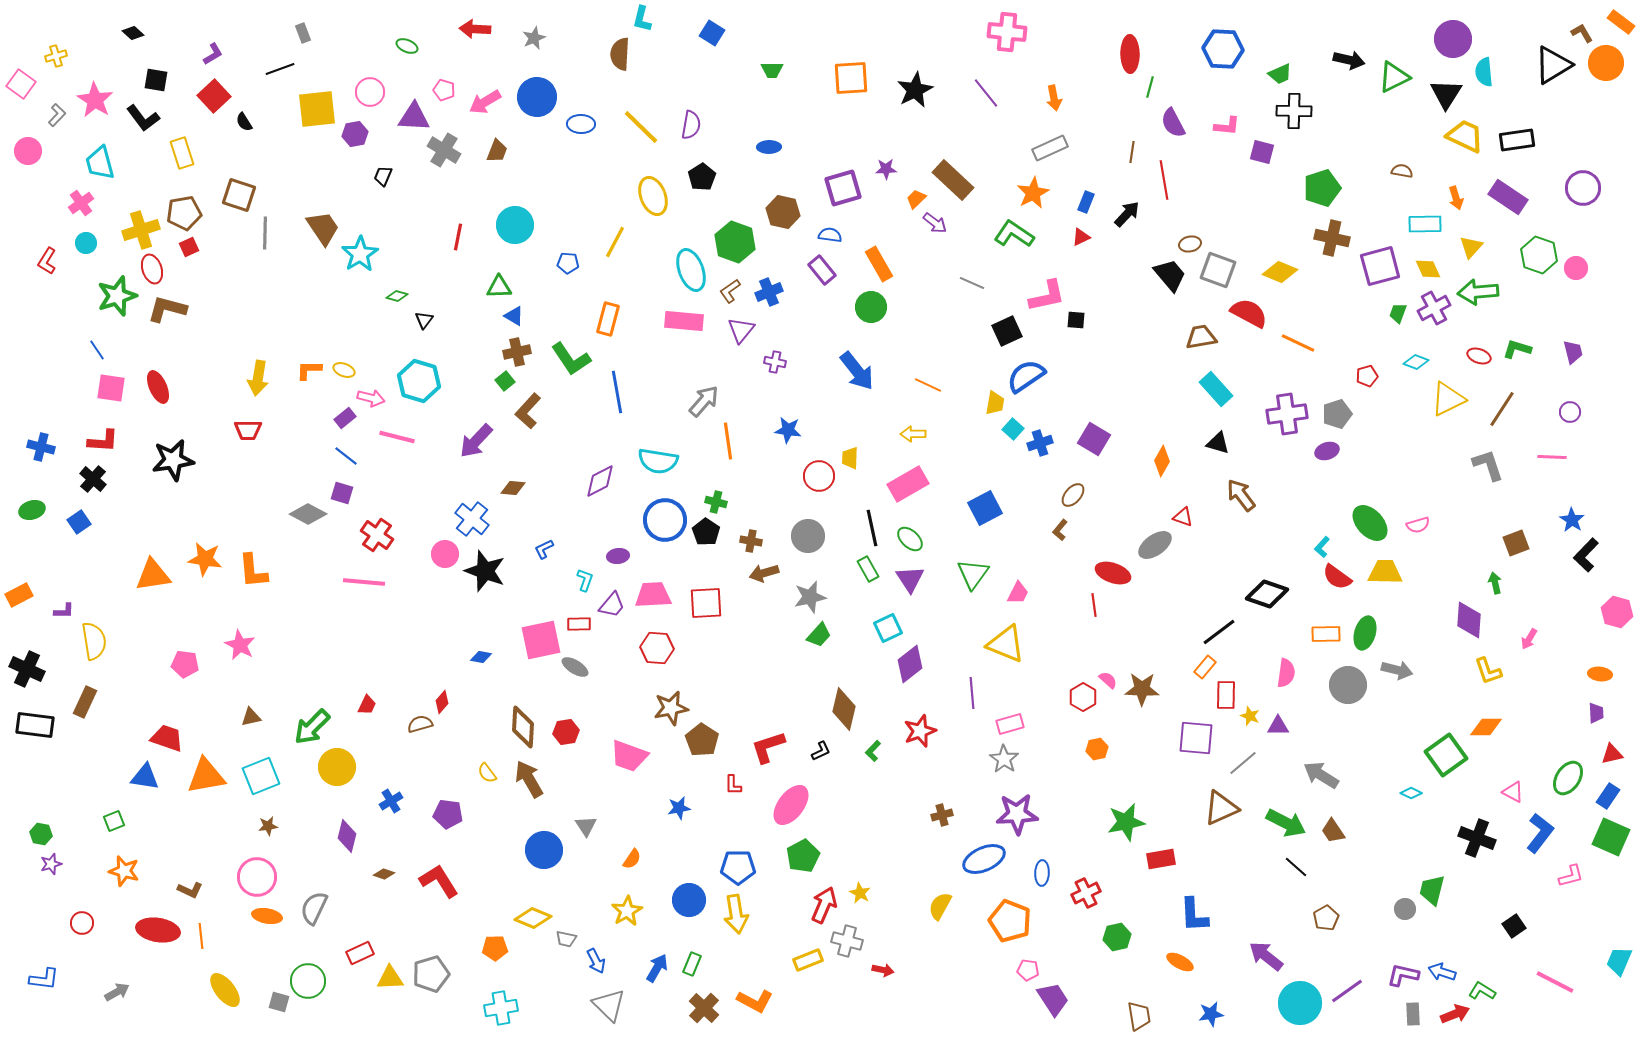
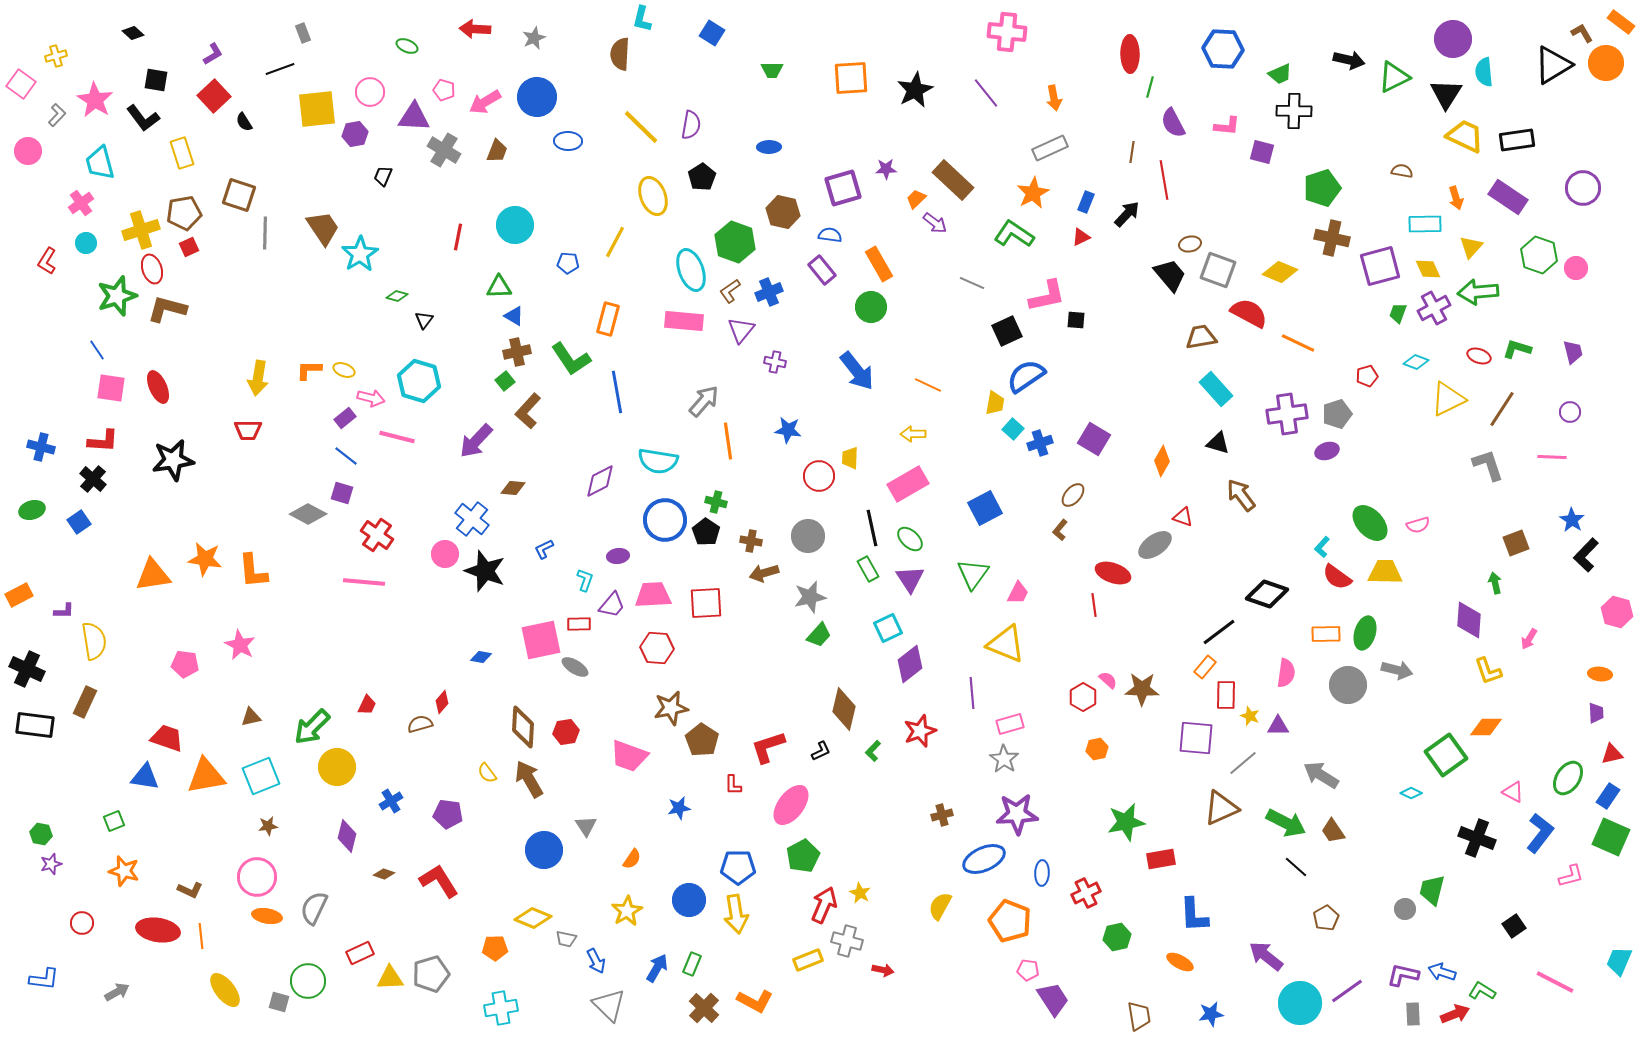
blue ellipse at (581, 124): moved 13 px left, 17 px down
